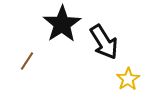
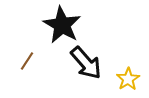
black star: moved 1 px down; rotated 9 degrees counterclockwise
black arrow: moved 18 px left, 21 px down; rotated 9 degrees counterclockwise
